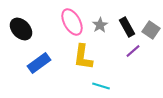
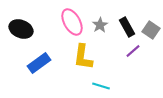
black ellipse: rotated 25 degrees counterclockwise
